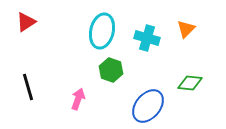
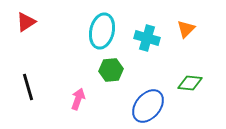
green hexagon: rotated 25 degrees counterclockwise
